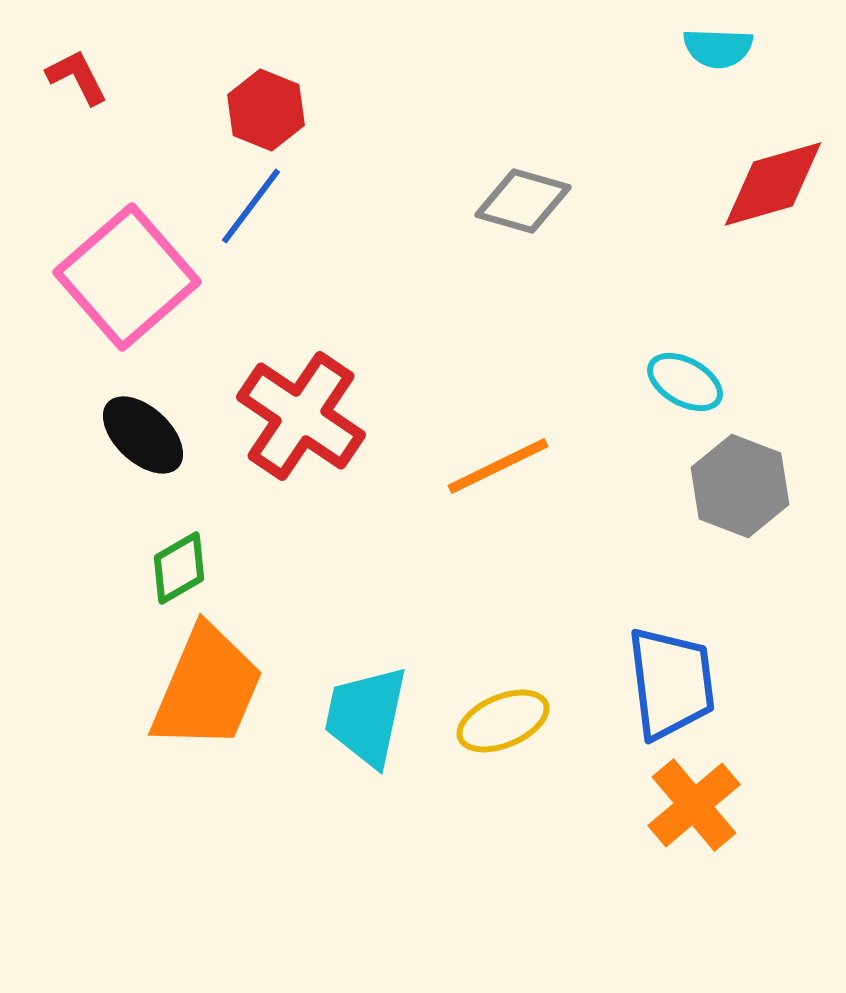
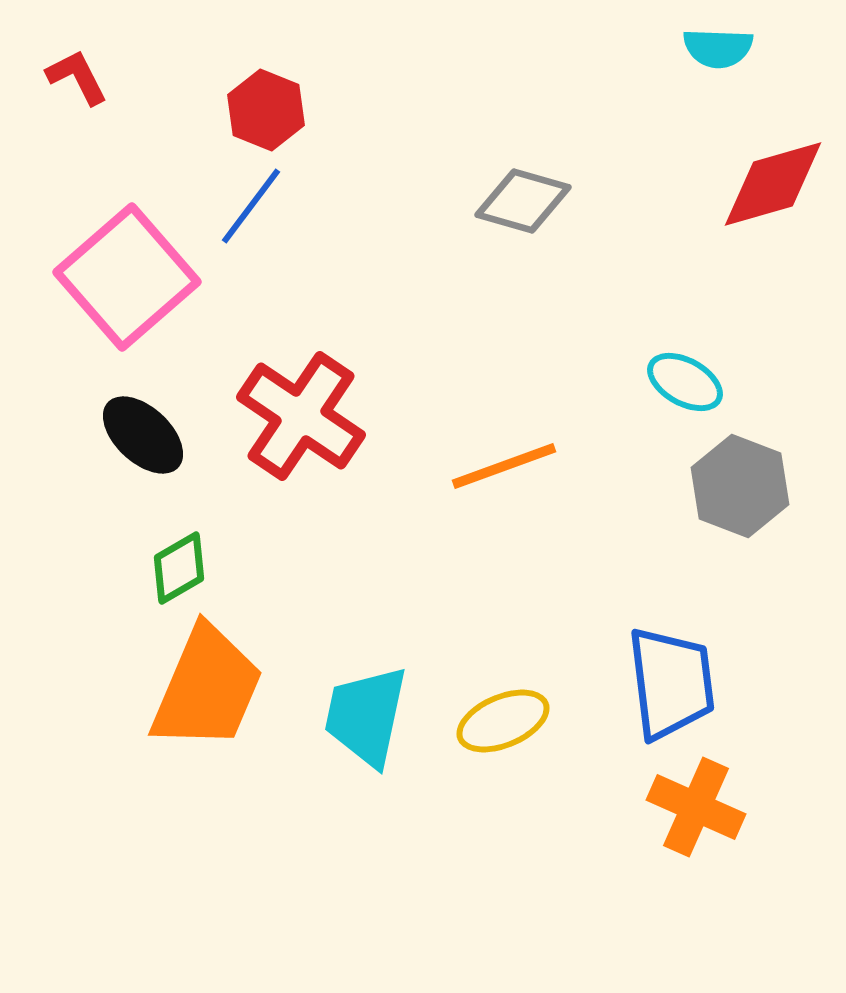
orange line: moved 6 px right; rotated 6 degrees clockwise
orange cross: moved 2 px right, 2 px down; rotated 26 degrees counterclockwise
